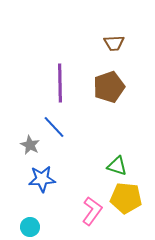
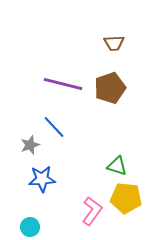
purple line: moved 3 px right, 1 px down; rotated 75 degrees counterclockwise
brown pentagon: moved 1 px right, 1 px down
gray star: rotated 24 degrees clockwise
